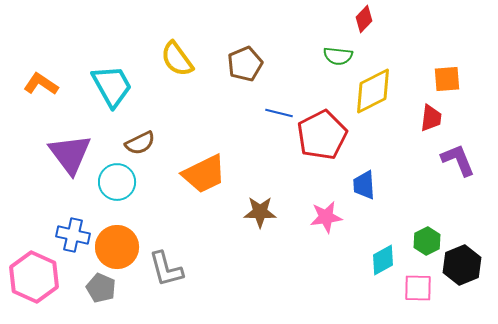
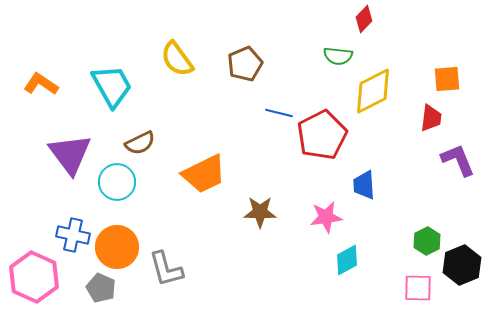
cyan diamond: moved 36 px left
